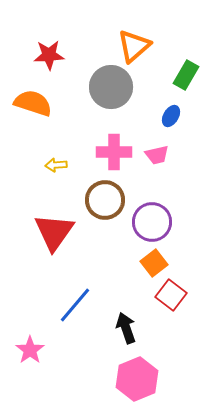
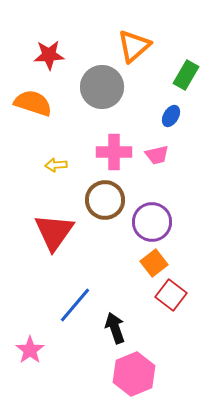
gray circle: moved 9 px left
black arrow: moved 11 px left
pink hexagon: moved 3 px left, 5 px up
